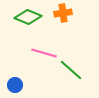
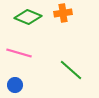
pink line: moved 25 px left
